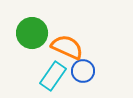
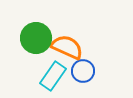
green circle: moved 4 px right, 5 px down
